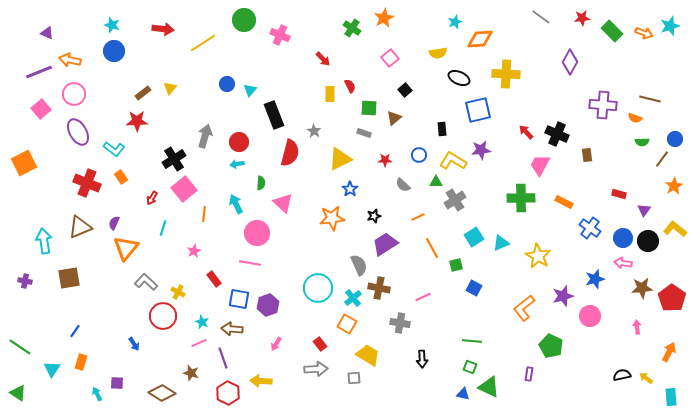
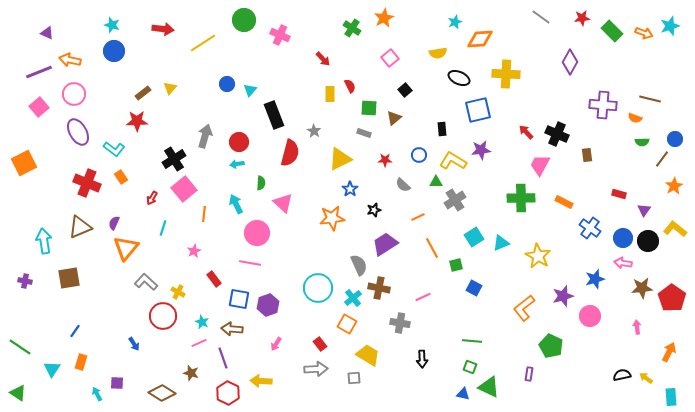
pink square at (41, 109): moved 2 px left, 2 px up
black star at (374, 216): moved 6 px up
